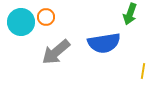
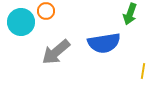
orange circle: moved 6 px up
